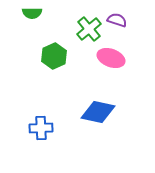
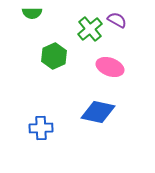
purple semicircle: rotated 12 degrees clockwise
green cross: moved 1 px right
pink ellipse: moved 1 px left, 9 px down
